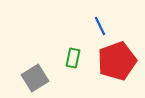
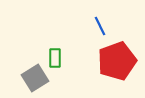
green rectangle: moved 18 px left; rotated 12 degrees counterclockwise
